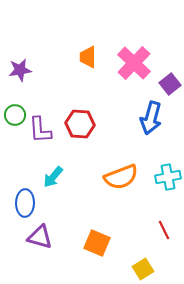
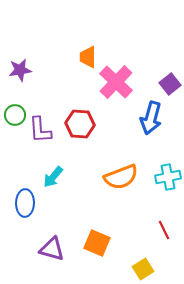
pink cross: moved 18 px left, 19 px down
purple triangle: moved 12 px right, 12 px down
